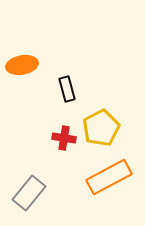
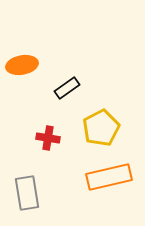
black rectangle: moved 1 px up; rotated 70 degrees clockwise
red cross: moved 16 px left
orange rectangle: rotated 15 degrees clockwise
gray rectangle: moved 2 px left; rotated 48 degrees counterclockwise
